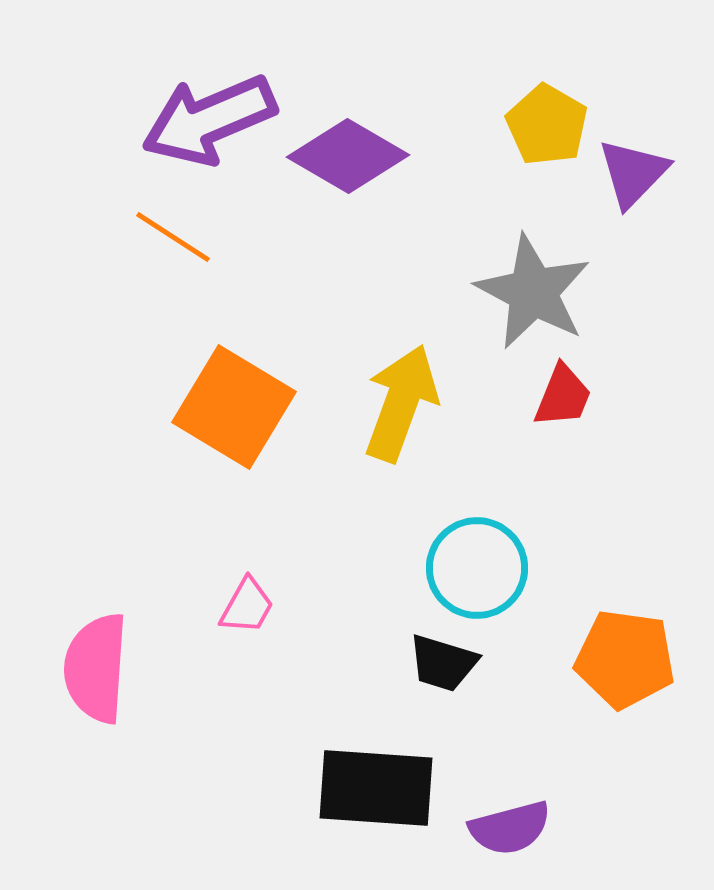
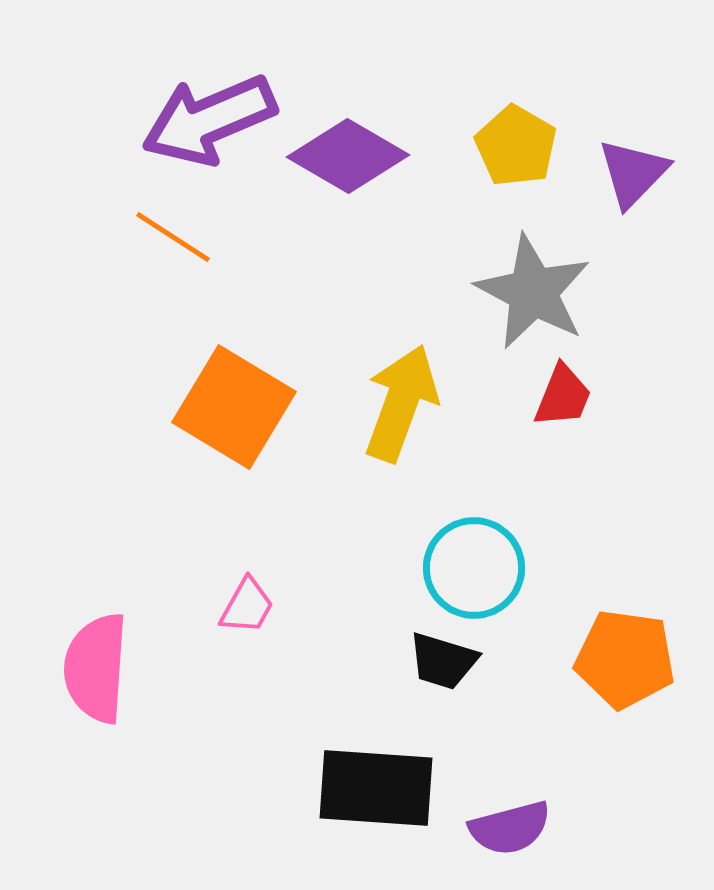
yellow pentagon: moved 31 px left, 21 px down
cyan circle: moved 3 px left
black trapezoid: moved 2 px up
